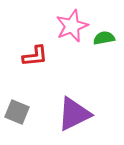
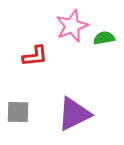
gray square: moved 1 px right; rotated 20 degrees counterclockwise
